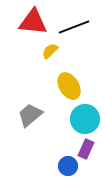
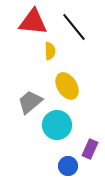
black line: rotated 72 degrees clockwise
yellow semicircle: rotated 132 degrees clockwise
yellow ellipse: moved 2 px left
gray trapezoid: moved 13 px up
cyan circle: moved 28 px left, 6 px down
purple rectangle: moved 4 px right
